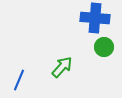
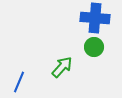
green circle: moved 10 px left
blue line: moved 2 px down
